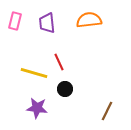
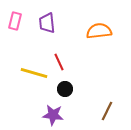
orange semicircle: moved 10 px right, 11 px down
purple star: moved 16 px right, 7 px down
